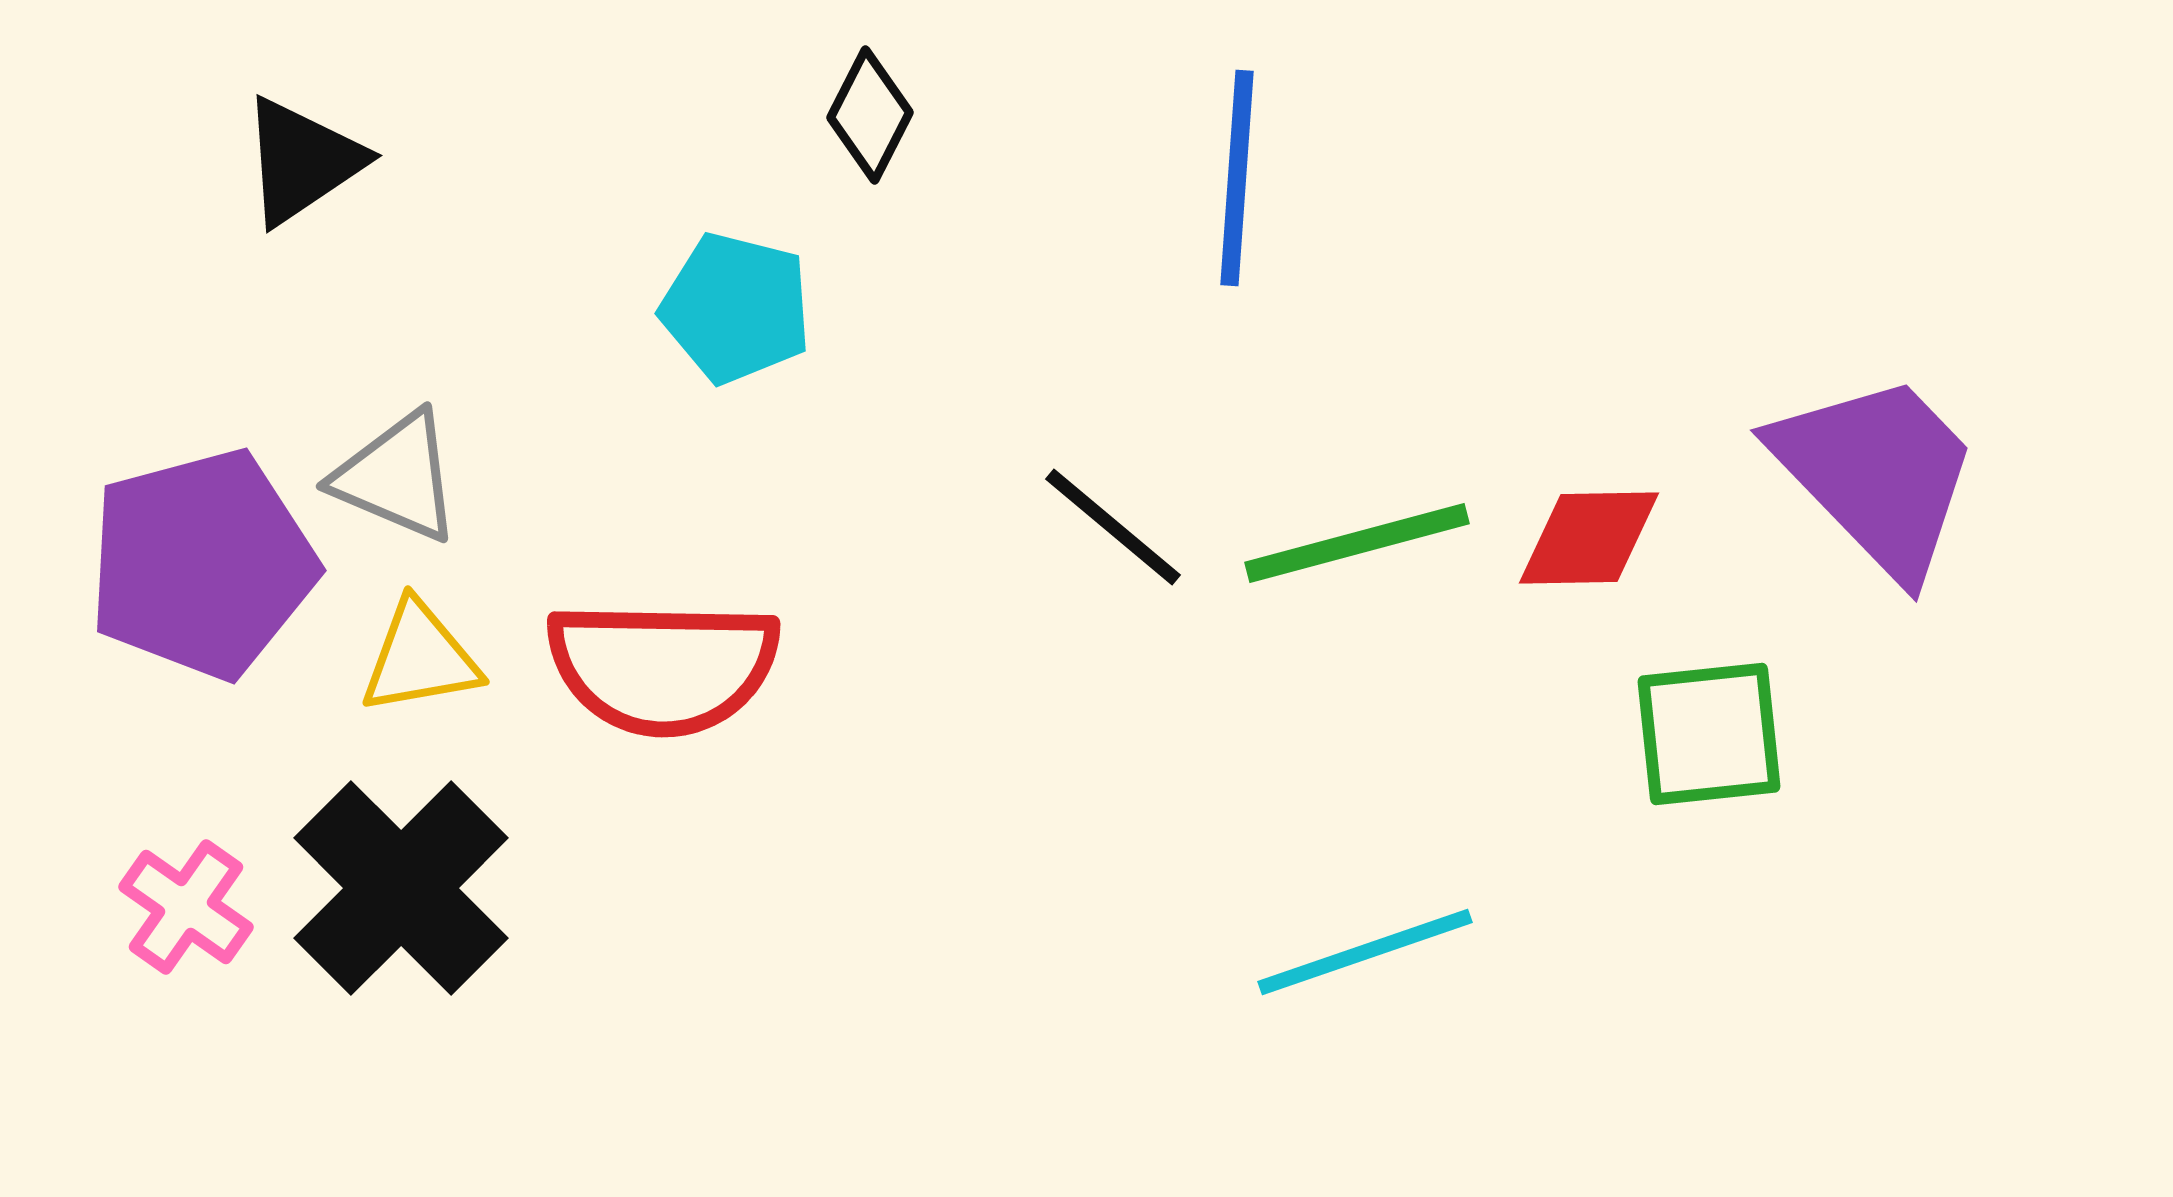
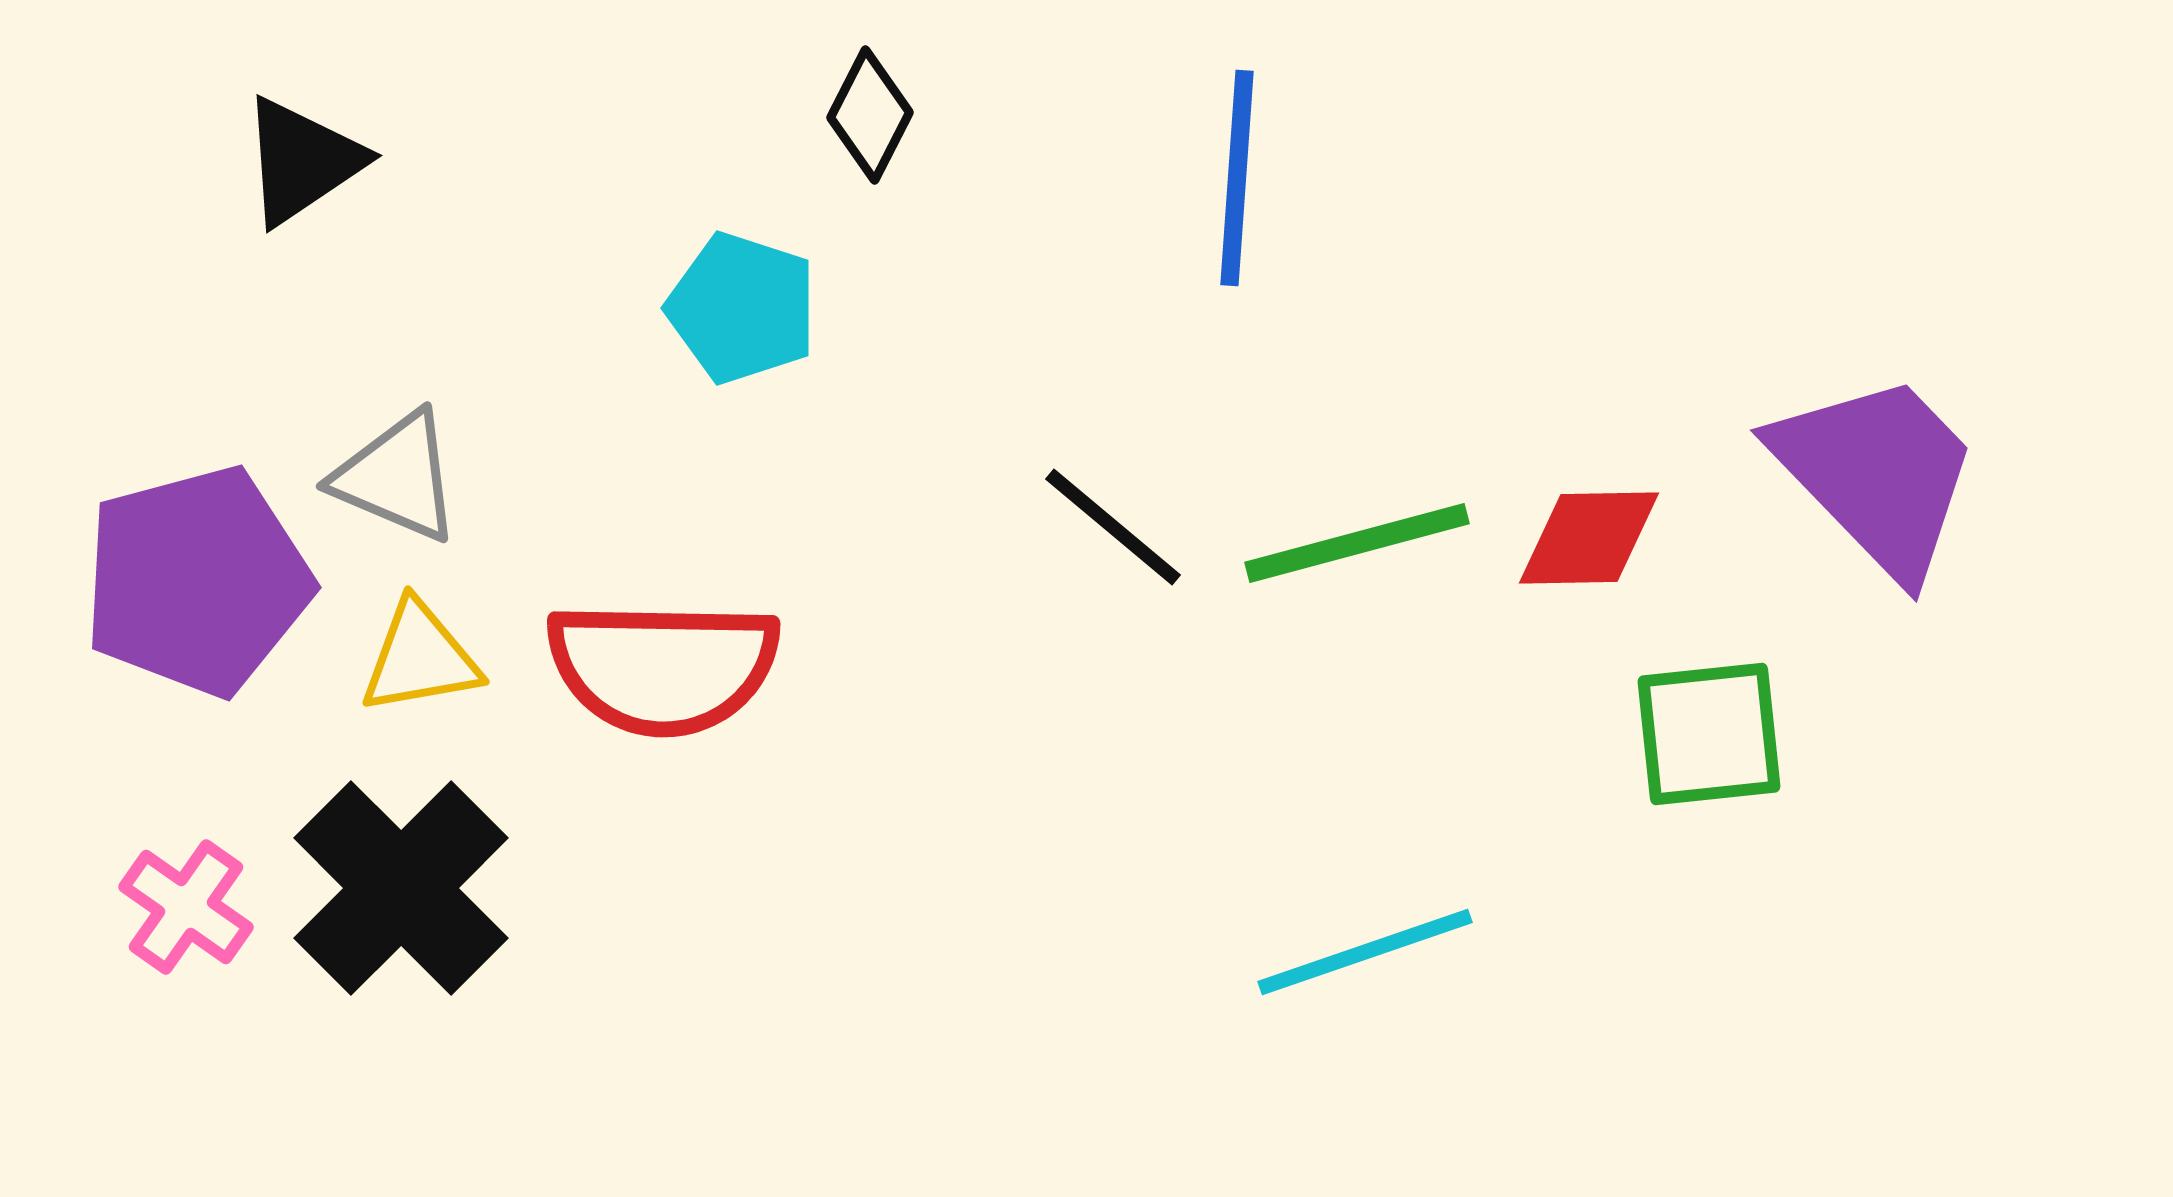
cyan pentagon: moved 6 px right; rotated 4 degrees clockwise
purple pentagon: moved 5 px left, 17 px down
